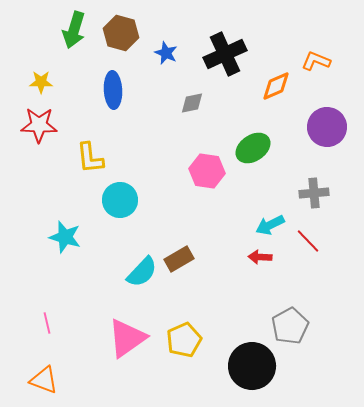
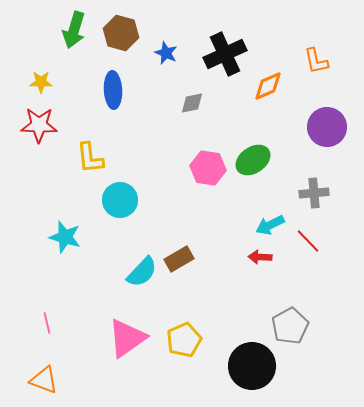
orange L-shape: rotated 124 degrees counterclockwise
orange diamond: moved 8 px left
green ellipse: moved 12 px down
pink hexagon: moved 1 px right, 3 px up
